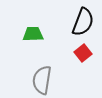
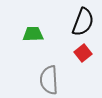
gray semicircle: moved 7 px right; rotated 12 degrees counterclockwise
